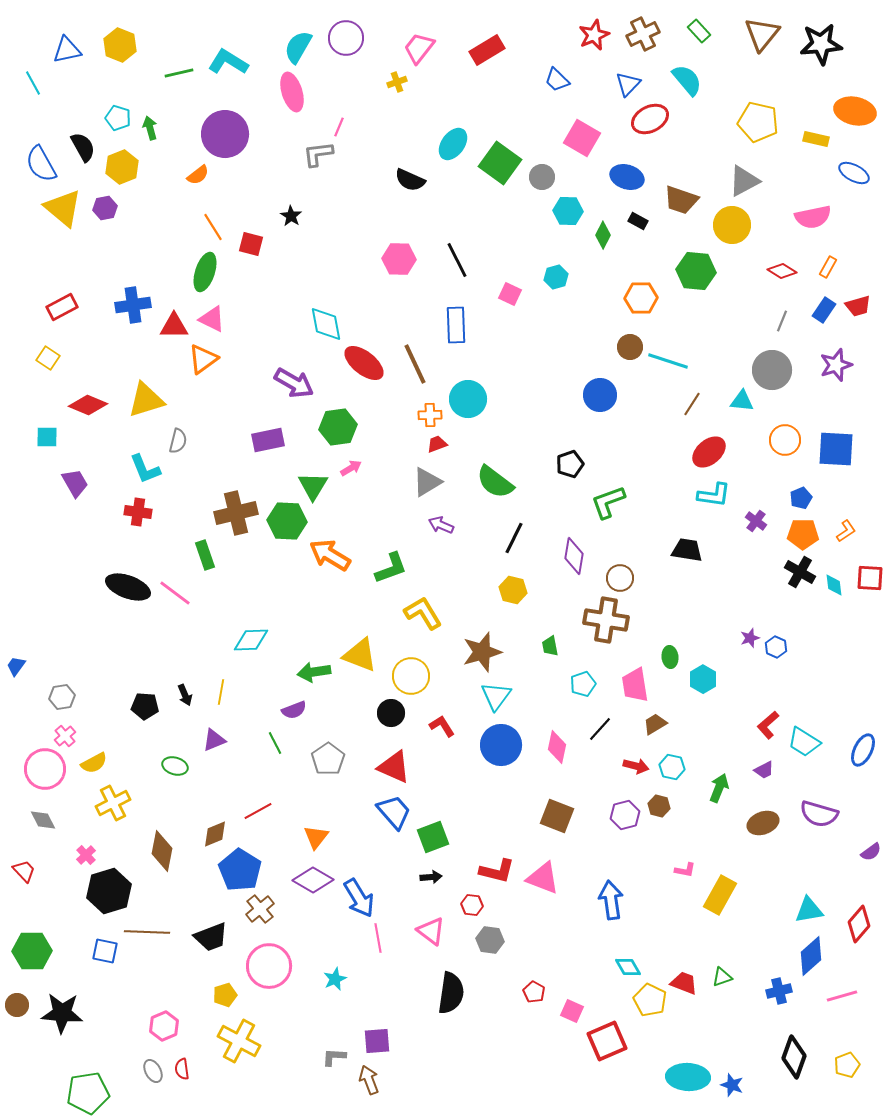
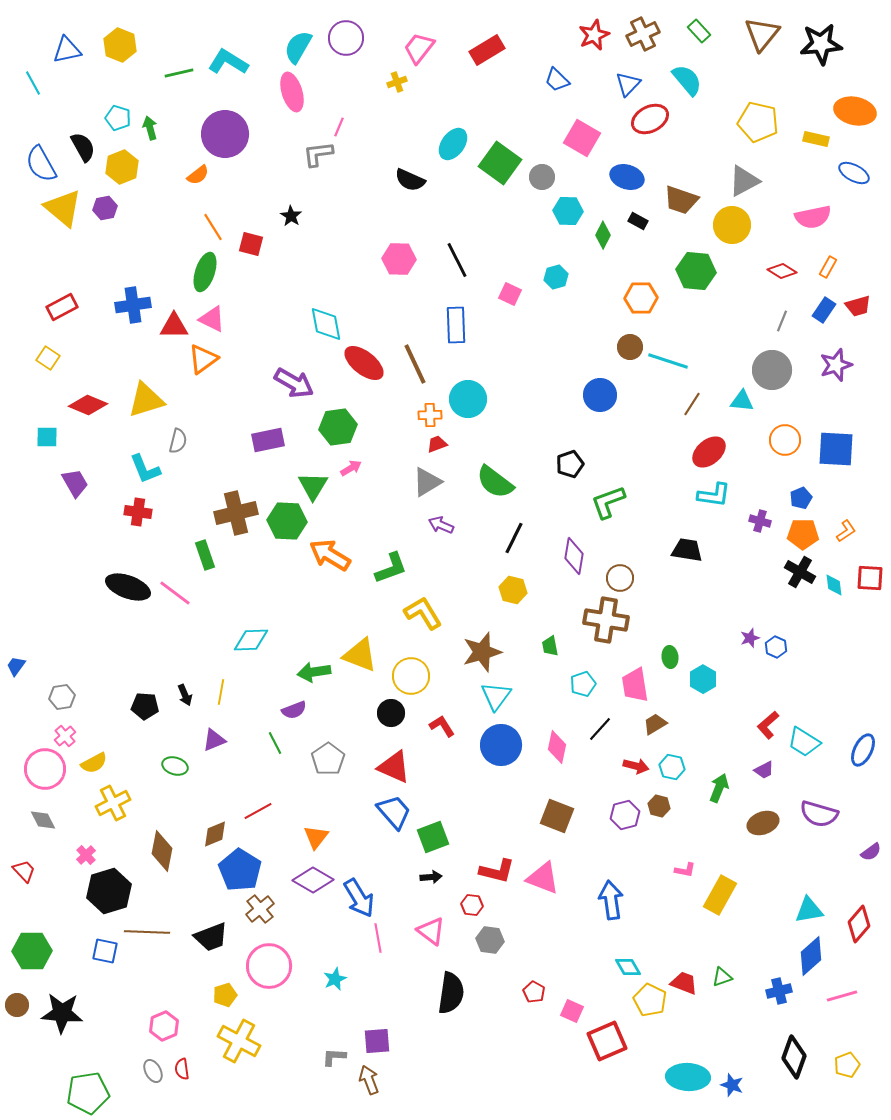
purple cross at (756, 521): moved 4 px right; rotated 20 degrees counterclockwise
